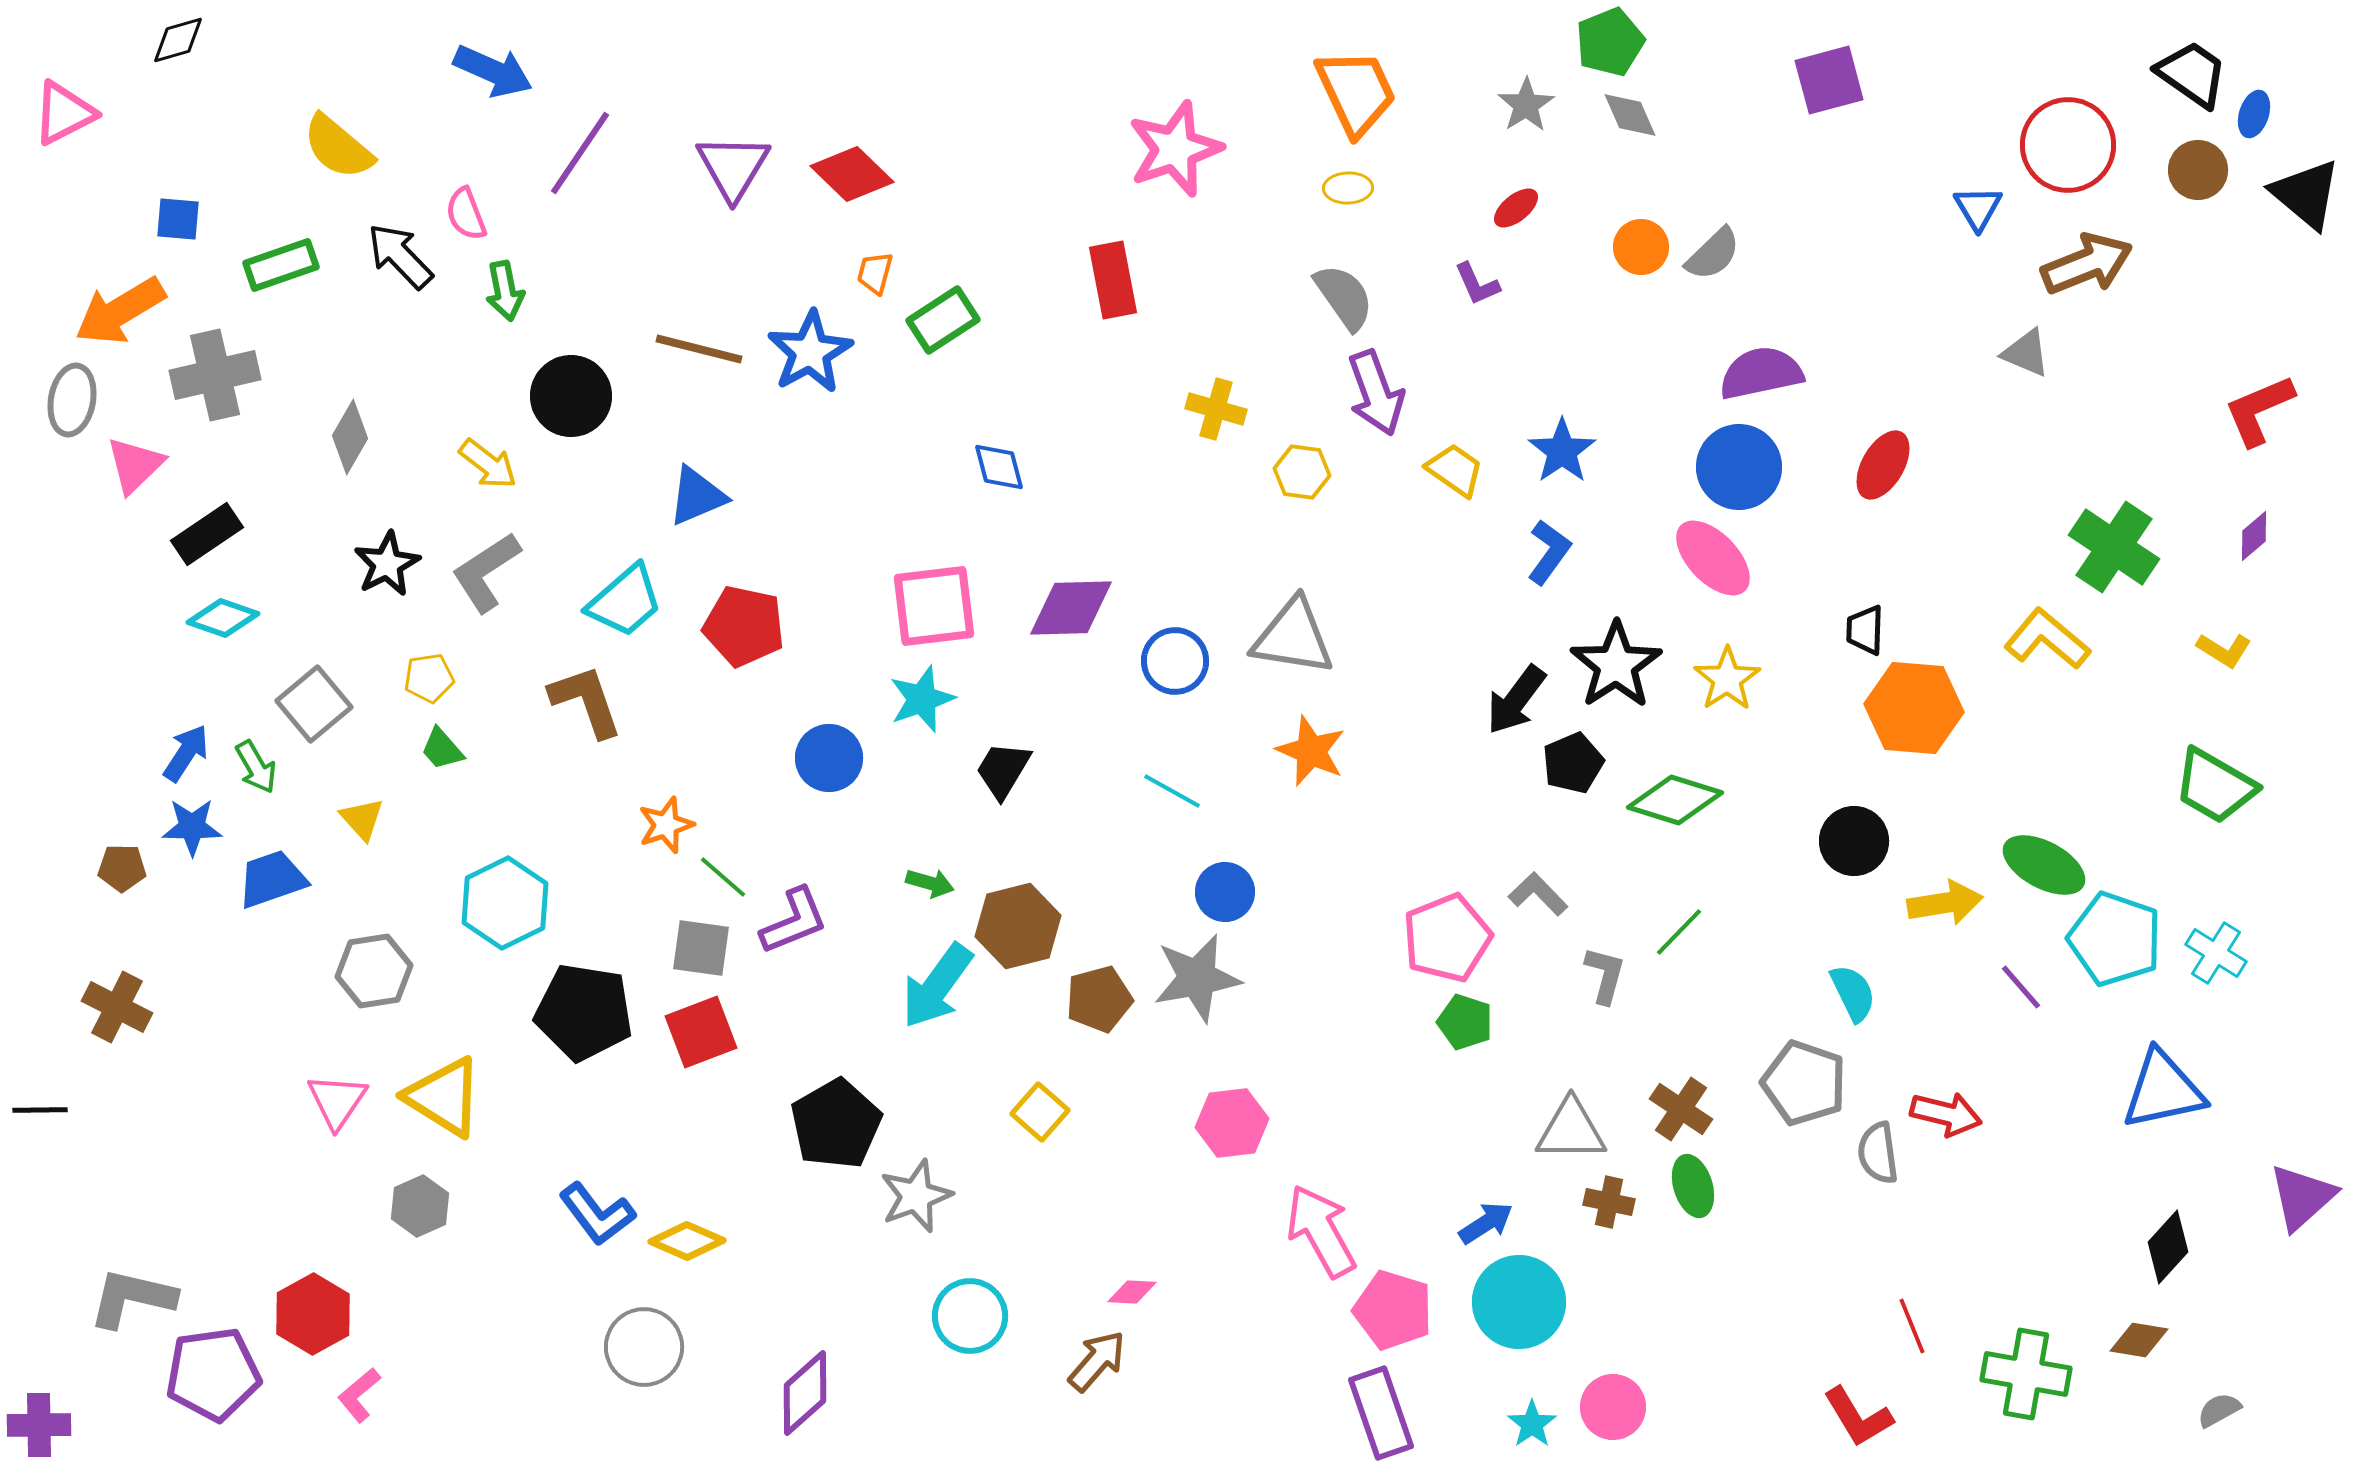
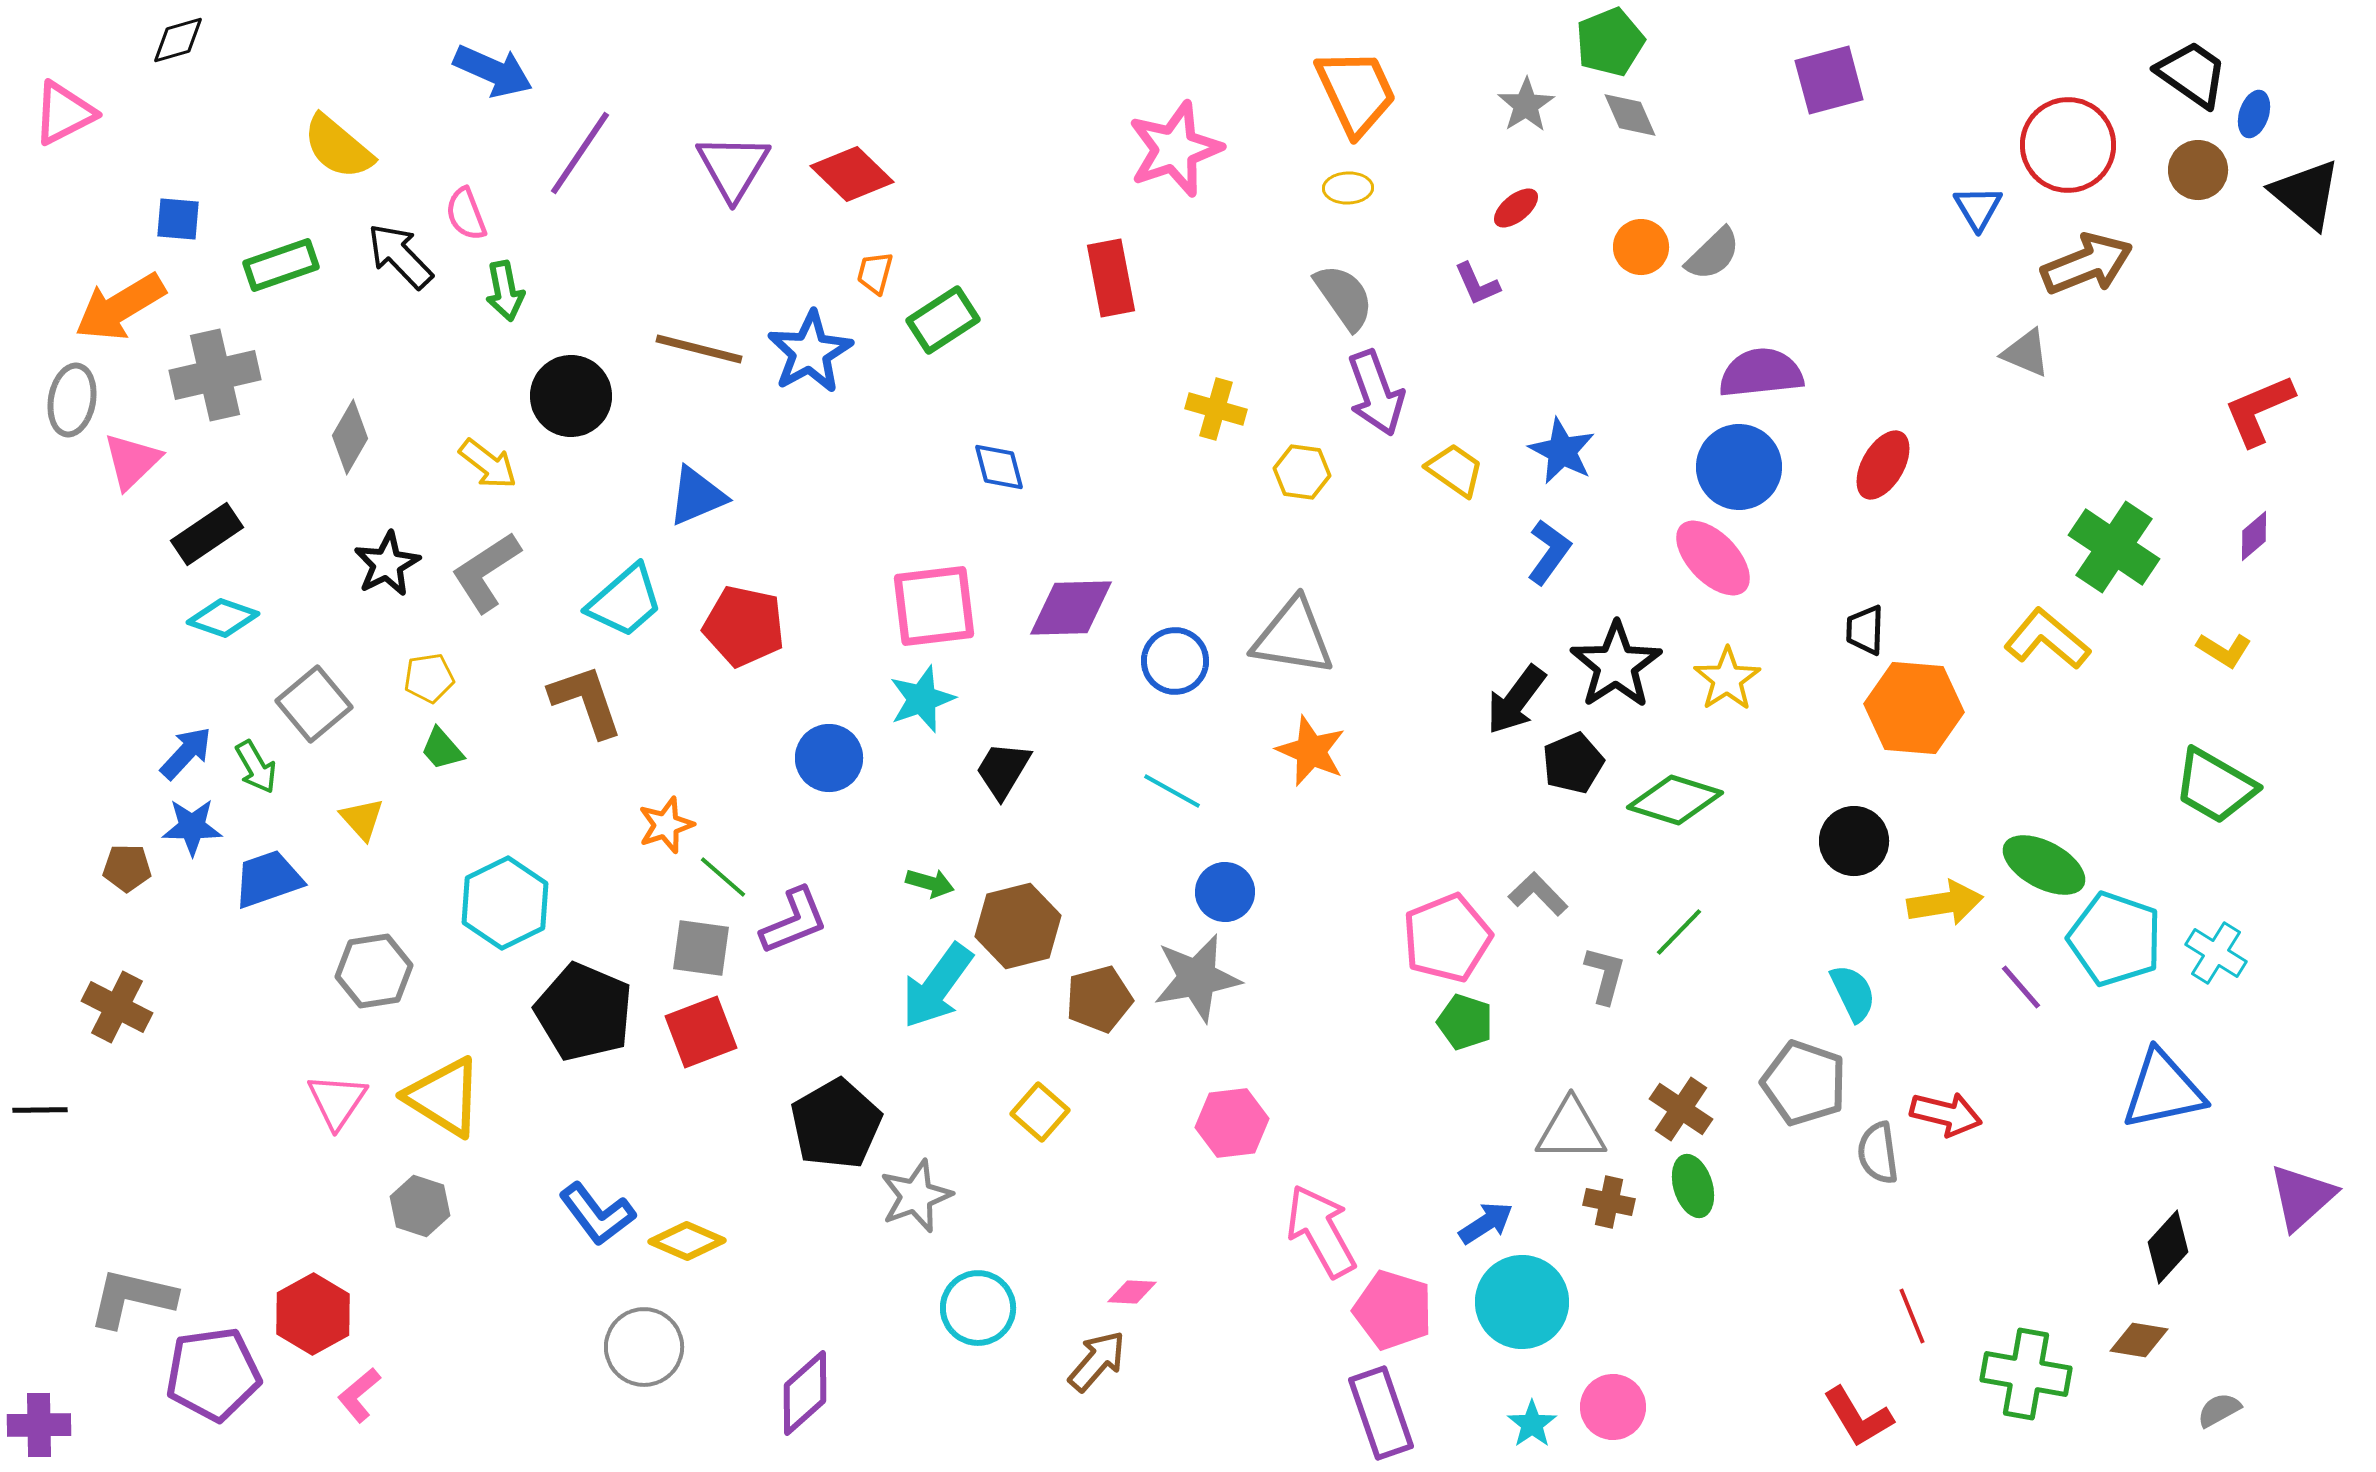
red rectangle at (1113, 280): moved 2 px left, 2 px up
orange arrow at (120, 311): moved 4 px up
purple semicircle at (1761, 373): rotated 6 degrees clockwise
blue star at (1562, 451): rotated 10 degrees counterclockwise
pink triangle at (135, 465): moved 3 px left, 4 px up
blue arrow at (186, 753): rotated 10 degrees clockwise
brown pentagon at (122, 868): moved 5 px right
blue trapezoid at (272, 879): moved 4 px left
black pentagon at (584, 1012): rotated 14 degrees clockwise
gray hexagon at (420, 1206): rotated 18 degrees counterclockwise
cyan circle at (1519, 1302): moved 3 px right
cyan circle at (970, 1316): moved 8 px right, 8 px up
red line at (1912, 1326): moved 10 px up
